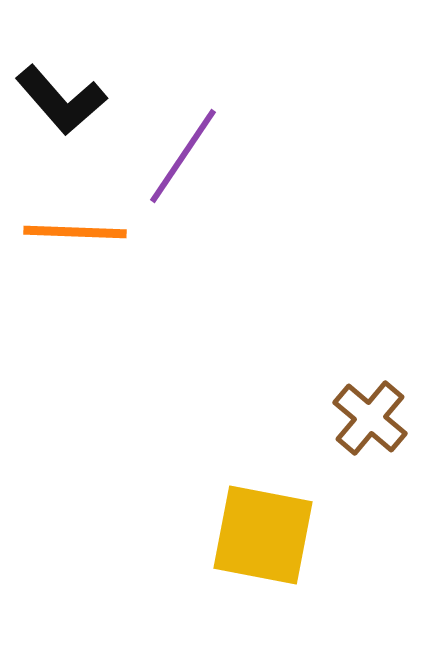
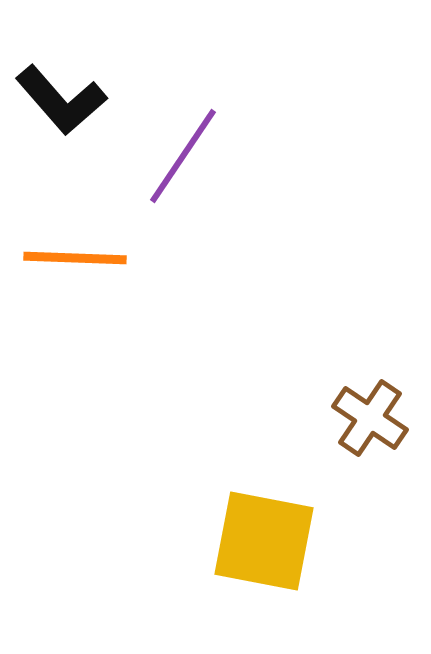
orange line: moved 26 px down
brown cross: rotated 6 degrees counterclockwise
yellow square: moved 1 px right, 6 px down
